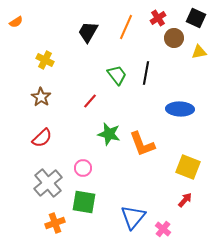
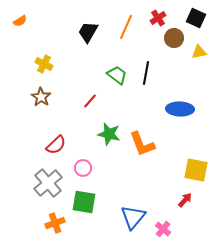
orange semicircle: moved 4 px right, 1 px up
yellow cross: moved 1 px left, 4 px down
green trapezoid: rotated 15 degrees counterclockwise
red semicircle: moved 14 px right, 7 px down
yellow square: moved 8 px right, 3 px down; rotated 10 degrees counterclockwise
